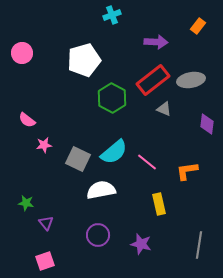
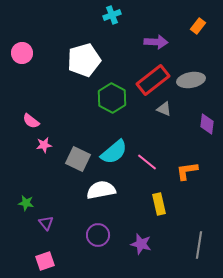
pink semicircle: moved 4 px right, 1 px down
